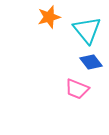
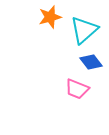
orange star: moved 1 px right
cyan triangle: moved 3 px left; rotated 28 degrees clockwise
